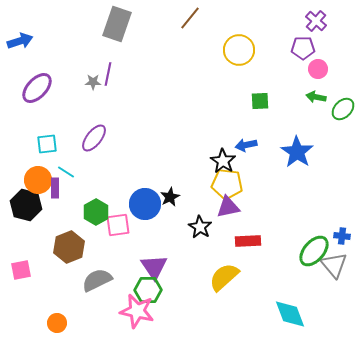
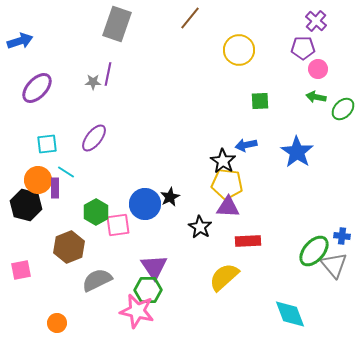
purple triangle at (228, 207): rotated 15 degrees clockwise
